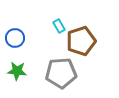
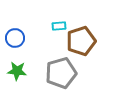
cyan rectangle: rotated 64 degrees counterclockwise
gray pentagon: rotated 12 degrees counterclockwise
